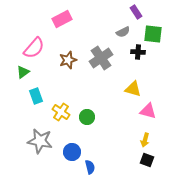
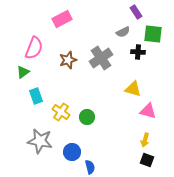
pink semicircle: rotated 20 degrees counterclockwise
